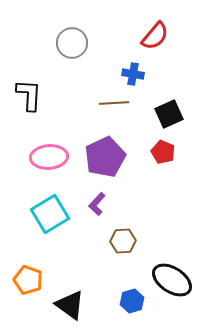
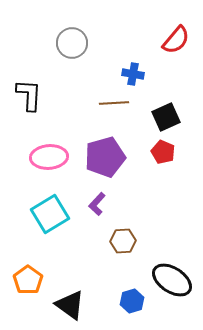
red semicircle: moved 21 px right, 4 px down
black square: moved 3 px left, 3 px down
purple pentagon: rotated 9 degrees clockwise
orange pentagon: rotated 16 degrees clockwise
